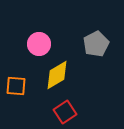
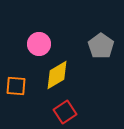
gray pentagon: moved 5 px right, 2 px down; rotated 10 degrees counterclockwise
